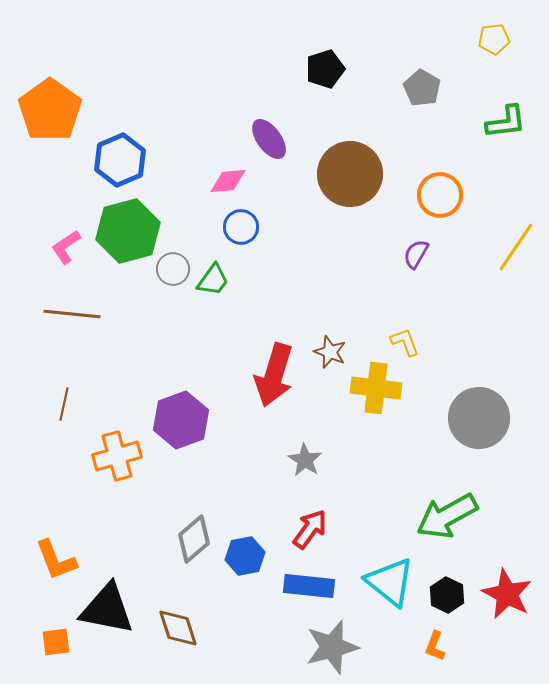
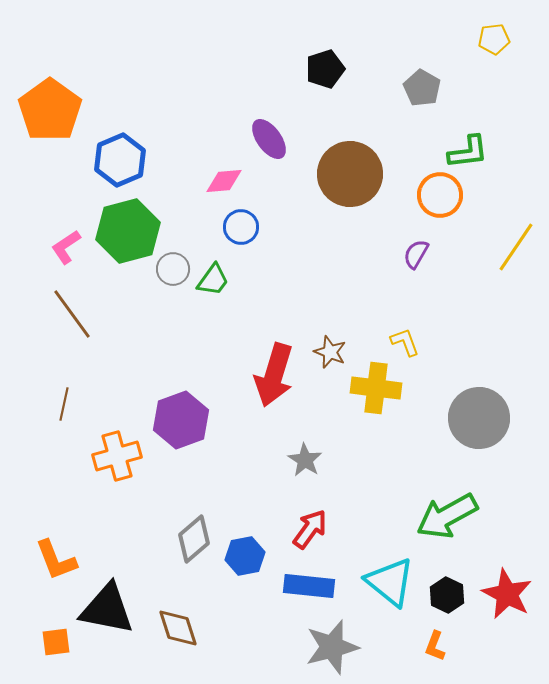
green L-shape at (506, 122): moved 38 px left, 30 px down
pink diamond at (228, 181): moved 4 px left
brown line at (72, 314): rotated 48 degrees clockwise
